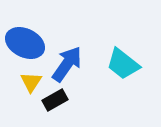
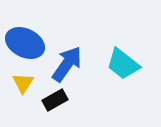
yellow triangle: moved 8 px left, 1 px down
